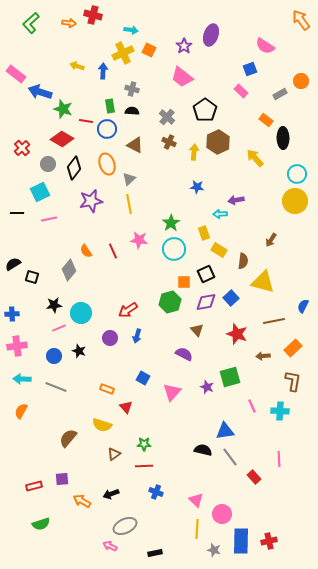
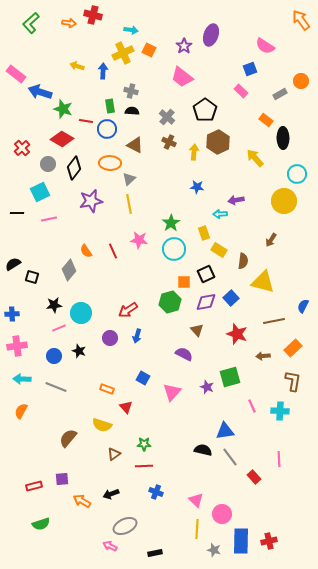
gray cross at (132, 89): moved 1 px left, 2 px down
orange ellipse at (107, 164): moved 3 px right, 1 px up; rotated 70 degrees counterclockwise
yellow circle at (295, 201): moved 11 px left
